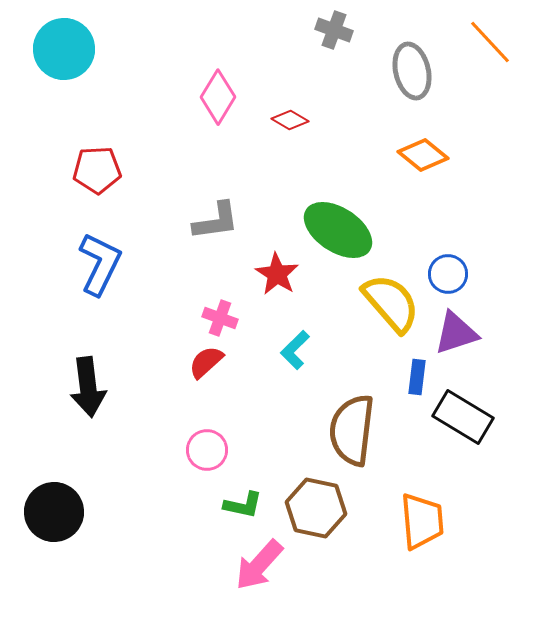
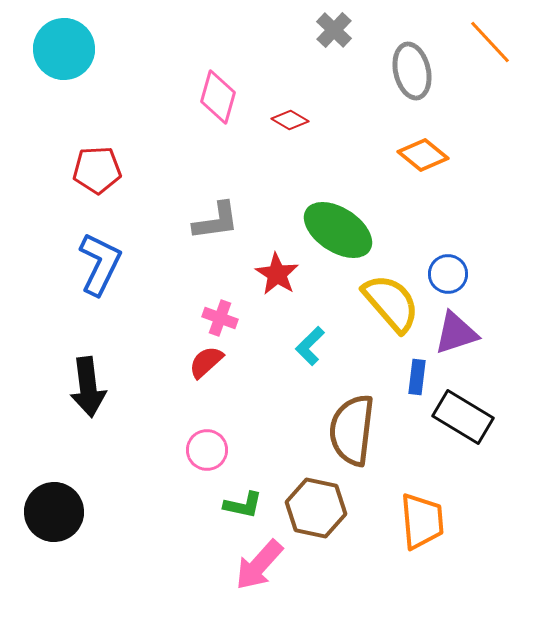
gray cross: rotated 24 degrees clockwise
pink diamond: rotated 16 degrees counterclockwise
cyan L-shape: moved 15 px right, 4 px up
